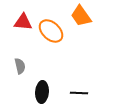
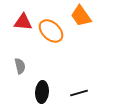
black line: rotated 18 degrees counterclockwise
